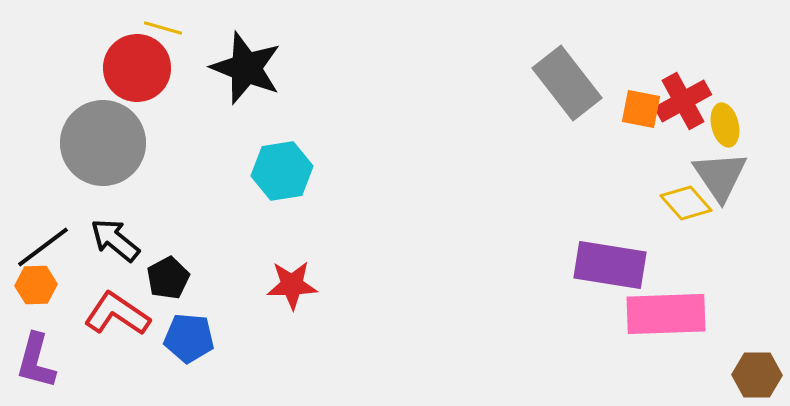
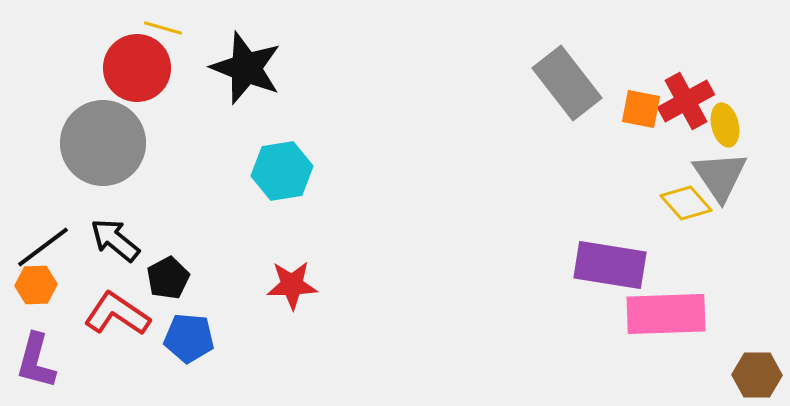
red cross: moved 3 px right
